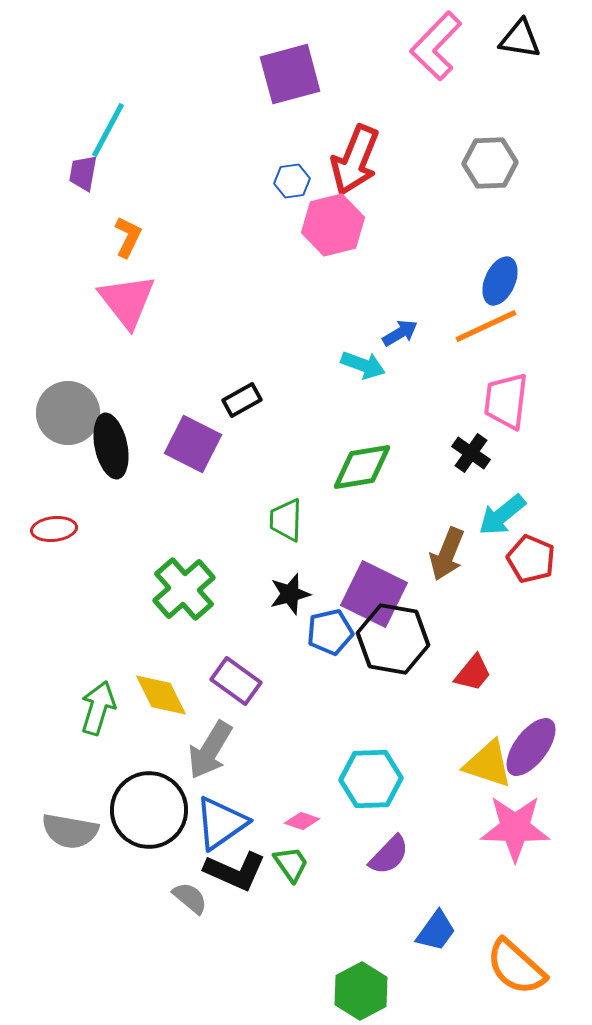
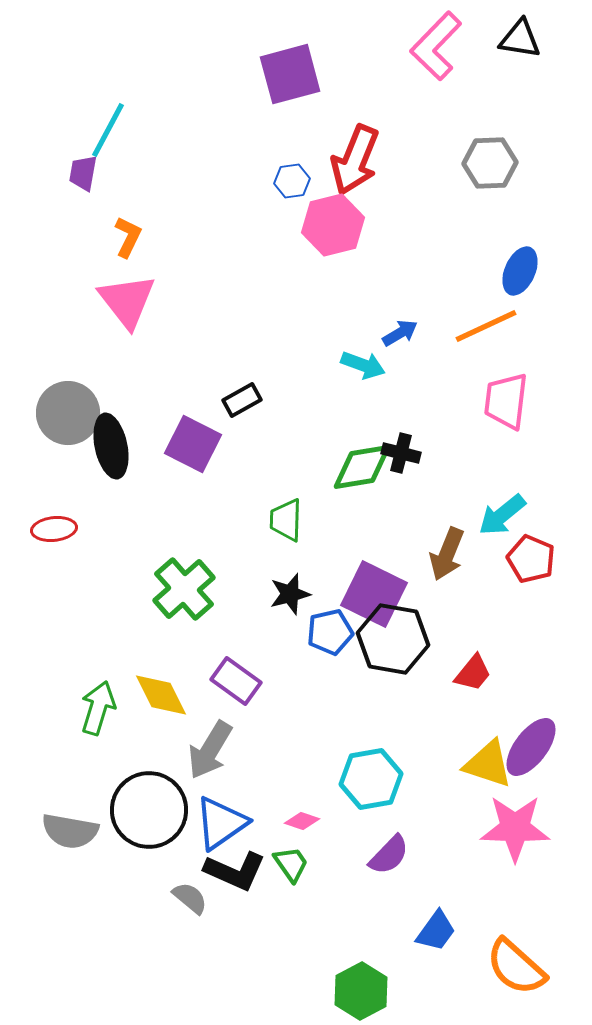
blue ellipse at (500, 281): moved 20 px right, 10 px up
black cross at (471, 453): moved 70 px left; rotated 21 degrees counterclockwise
cyan hexagon at (371, 779): rotated 8 degrees counterclockwise
